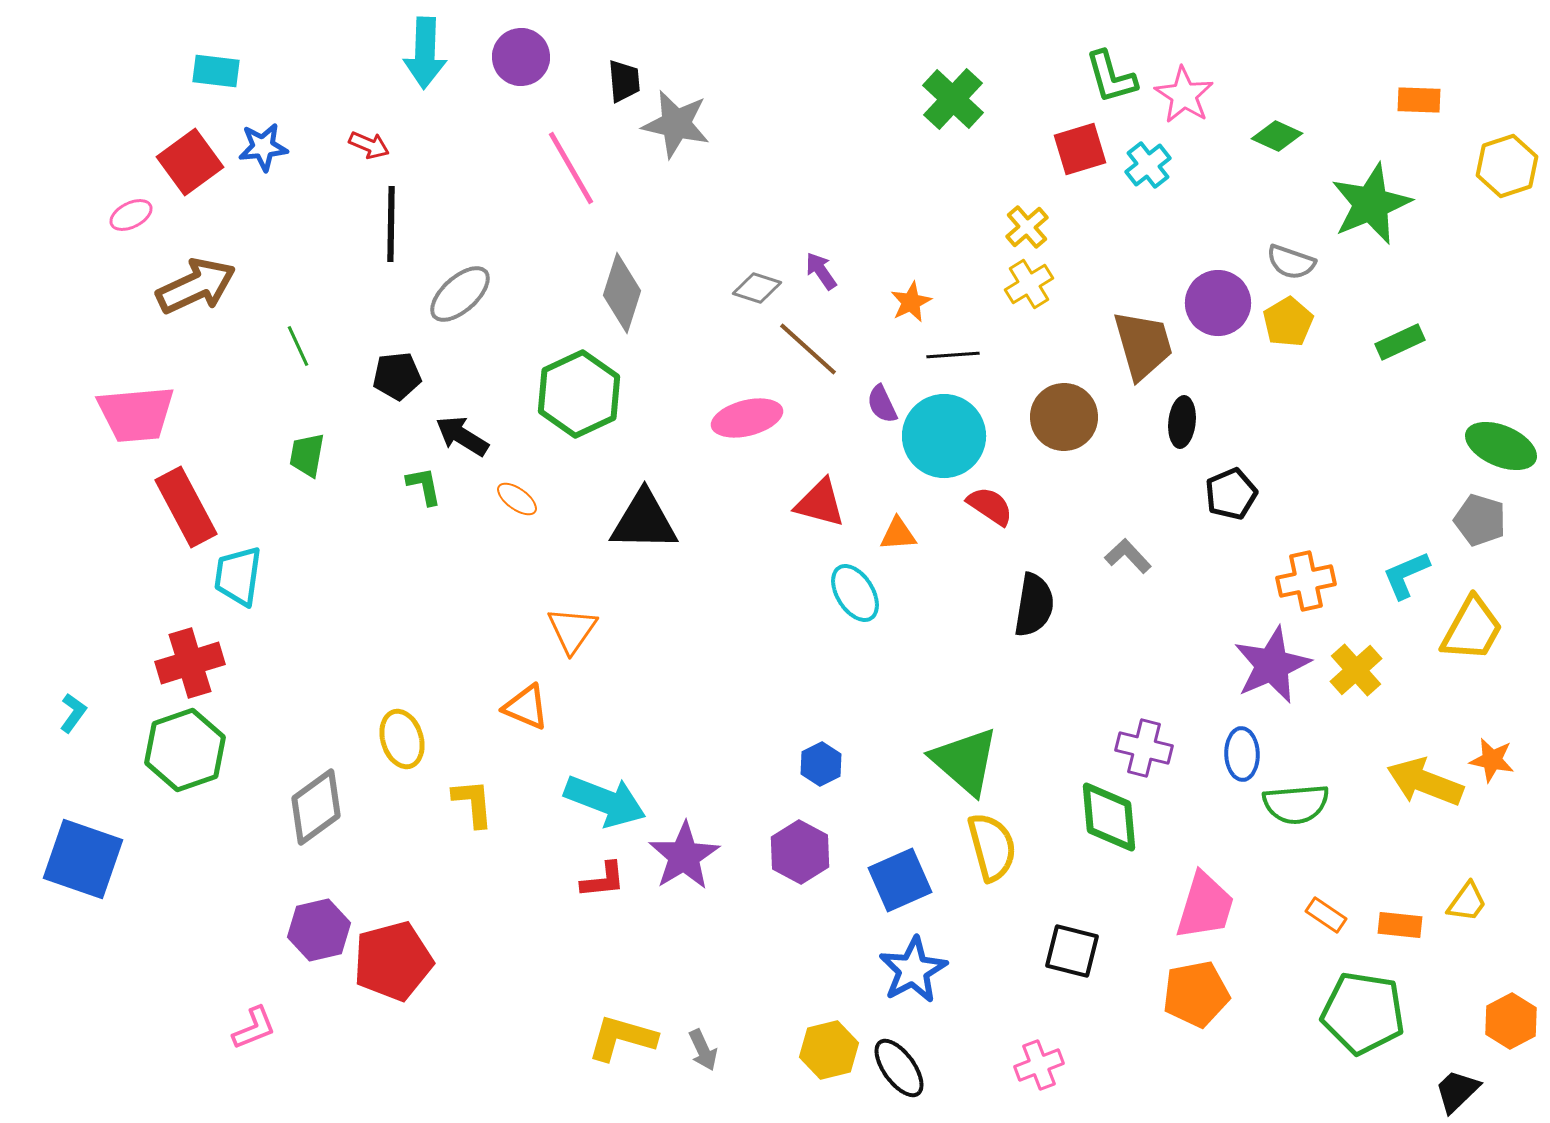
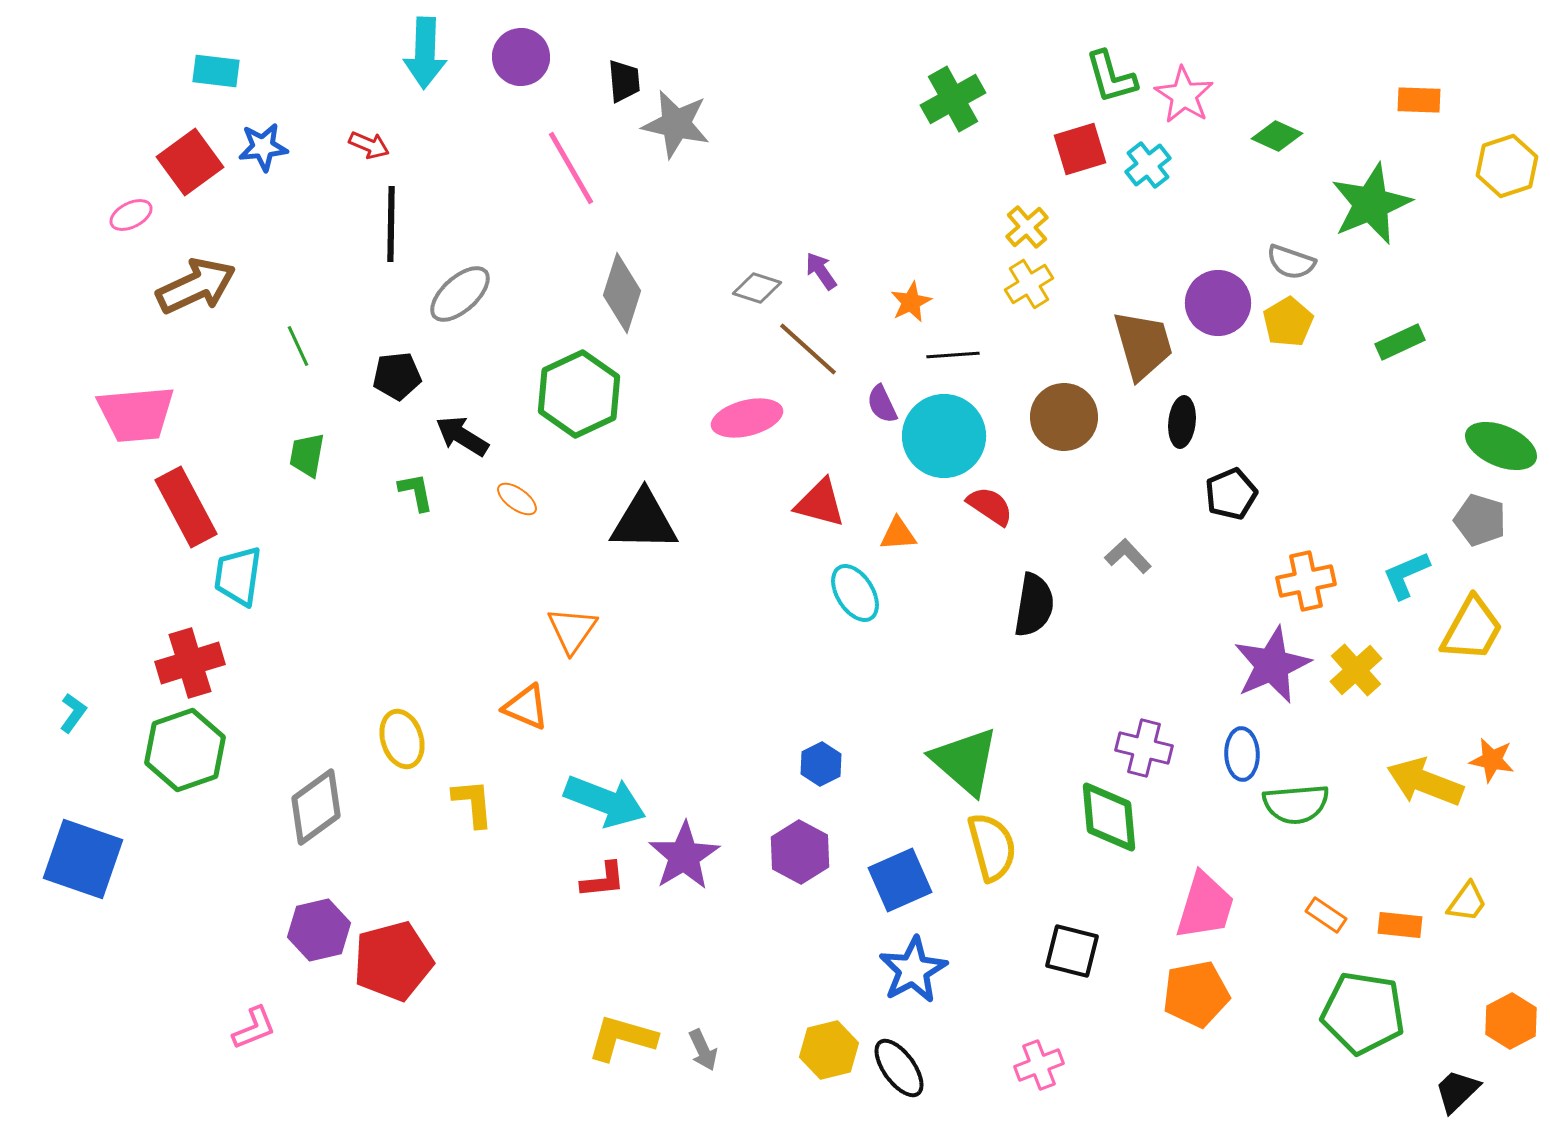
green cross at (953, 99): rotated 18 degrees clockwise
green L-shape at (424, 486): moved 8 px left, 6 px down
